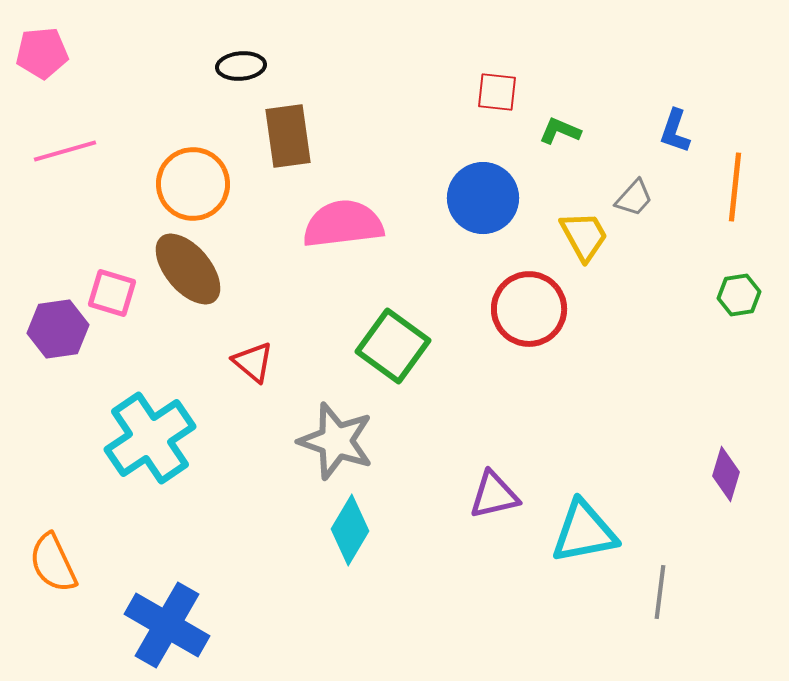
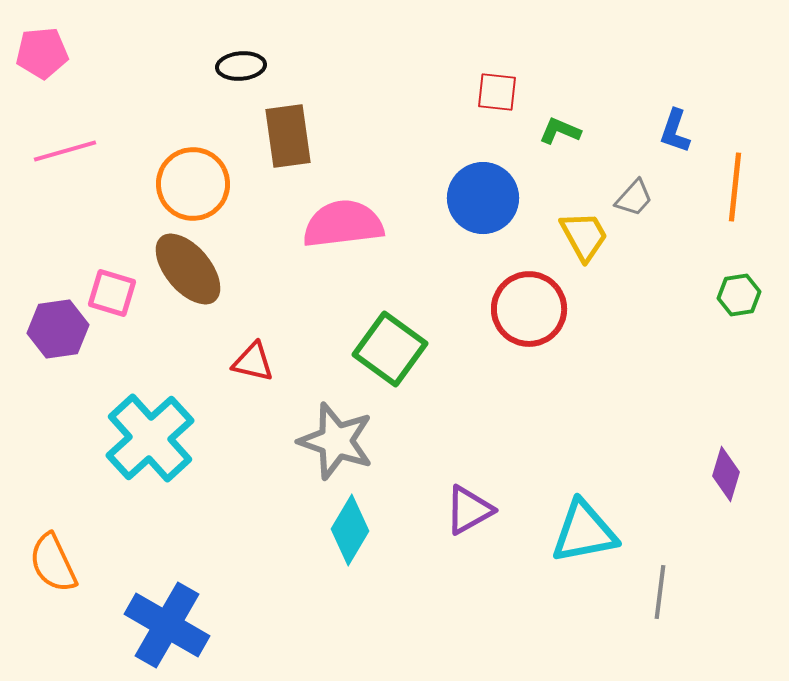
green square: moved 3 px left, 3 px down
red triangle: rotated 27 degrees counterclockwise
cyan cross: rotated 8 degrees counterclockwise
purple triangle: moved 25 px left, 15 px down; rotated 16 degrees counterclockwise
